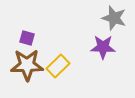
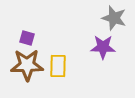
yellow rectangle: rotated 45 degrees counterclockwise
